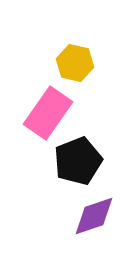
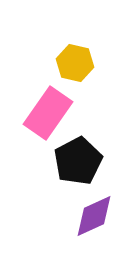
black pentagon: rotated 6 degrees counterclockwise
purple diamond: rotated 6 degrees counterclockwise
